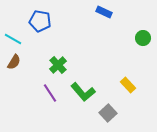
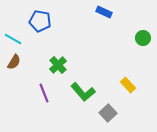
purple line: moved 6 px left; rotated 12 degrees clockwise
